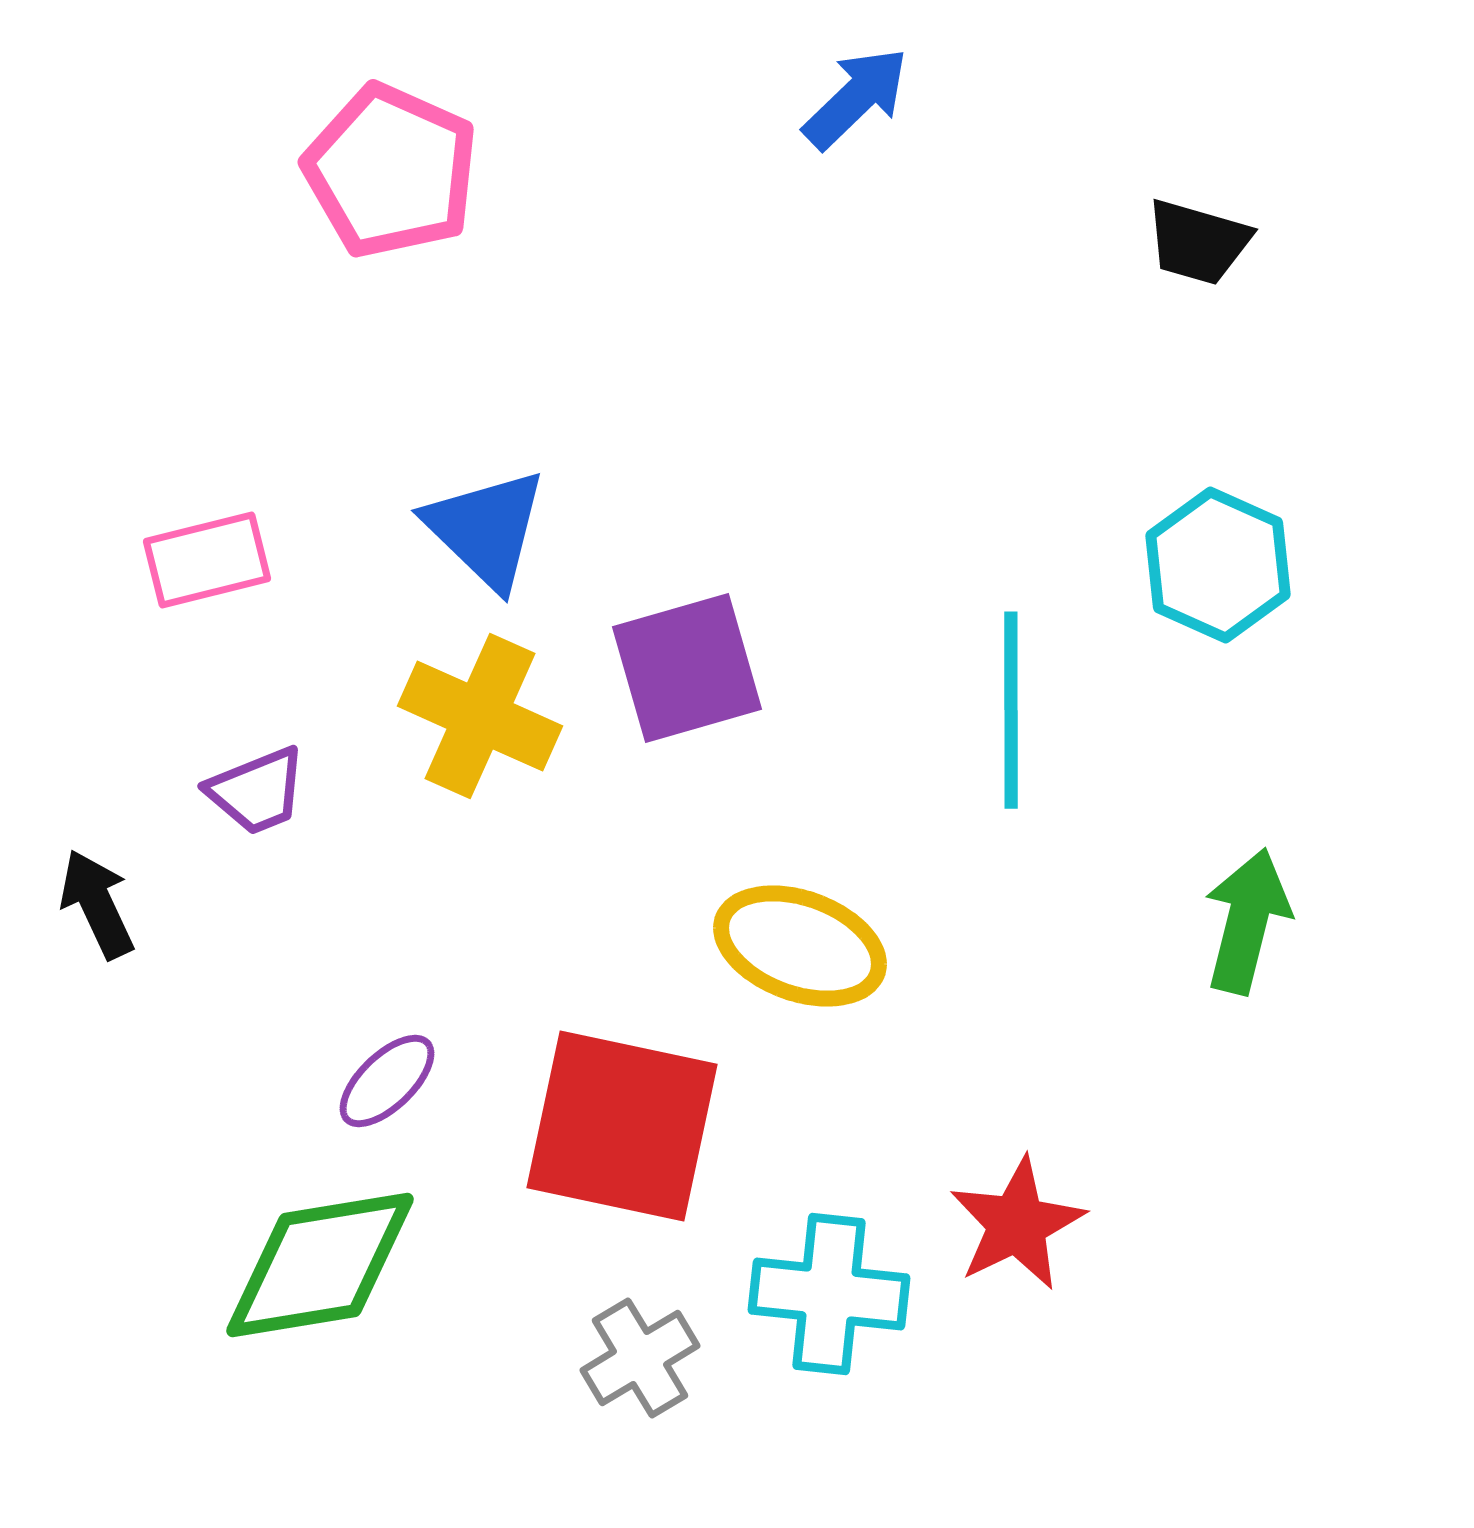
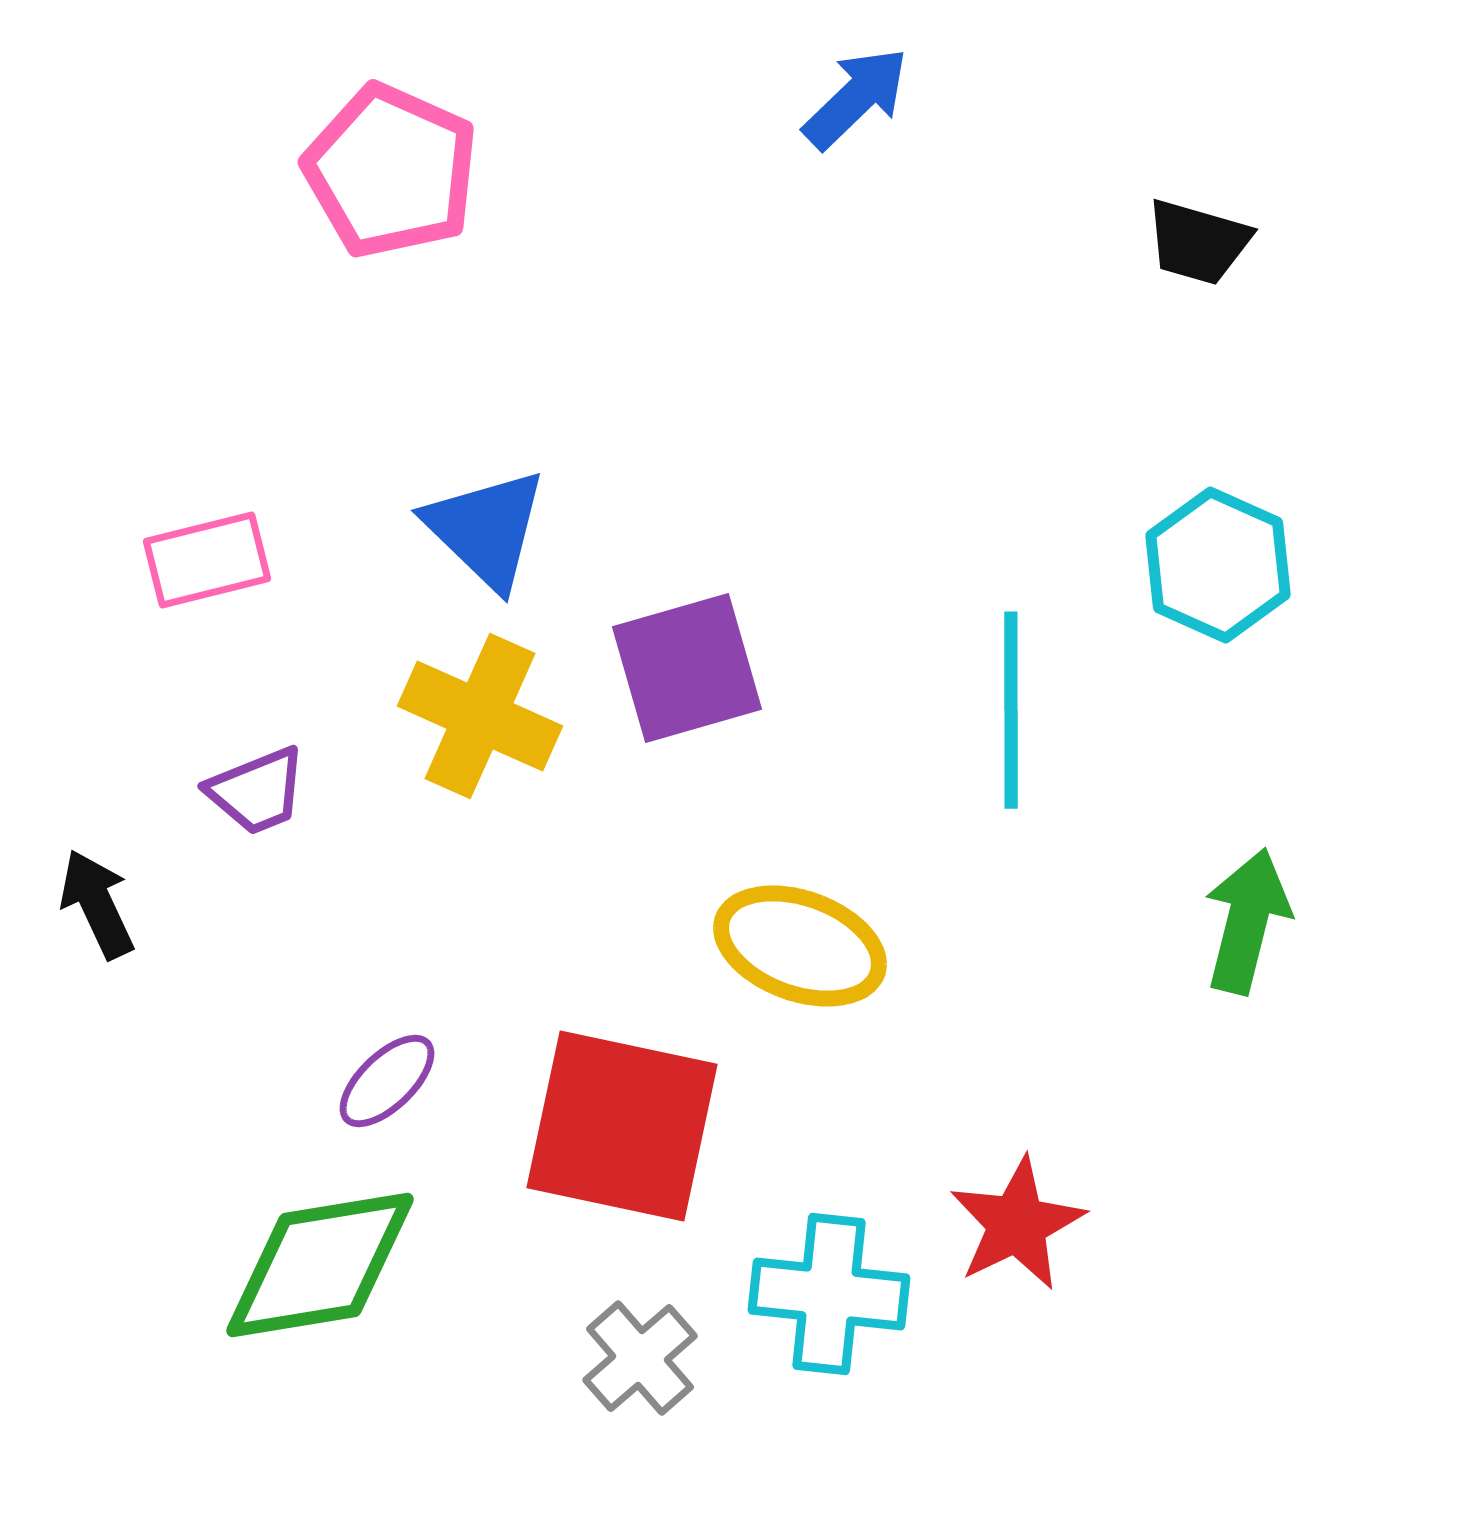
gray cross: rotated 10 degrees counterclockwise
